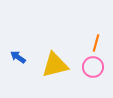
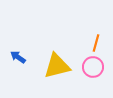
yellow triangle: moved 2 px right, 1 px down
